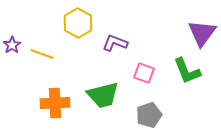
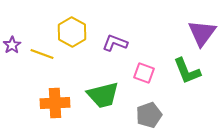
yellow hexagon: moved 6 px left, 9 px down
